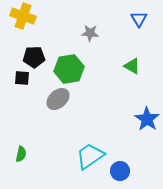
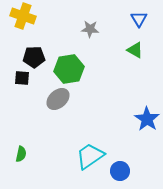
gray star: moved 4 px up
green triangle: moved 3 px right, 16 px up
